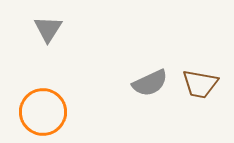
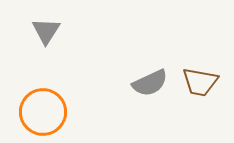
gray triangle: moved 2 px left, 2 px down
brown trapezoid: moved 2 px up
